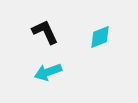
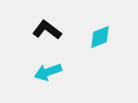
black L-shape: moved 2 px right, 2 px up; rotated 28 degrees counterclockwise
